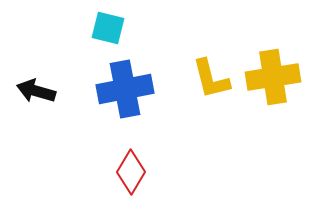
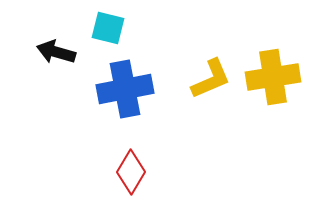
yellow L-shape: rotated 99 degrees counterclockwise
black arrow: moved 20 px right, 39 px up
